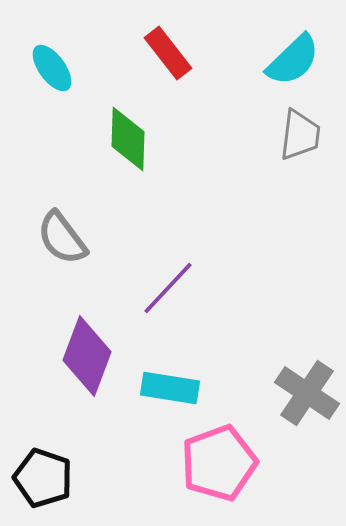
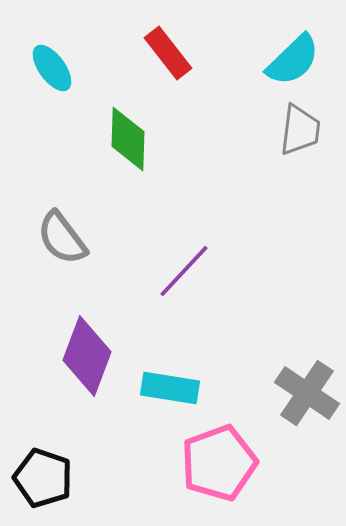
gray trapezoid: moved 5 px up
purple line: moved 16 px right, 17 px up
